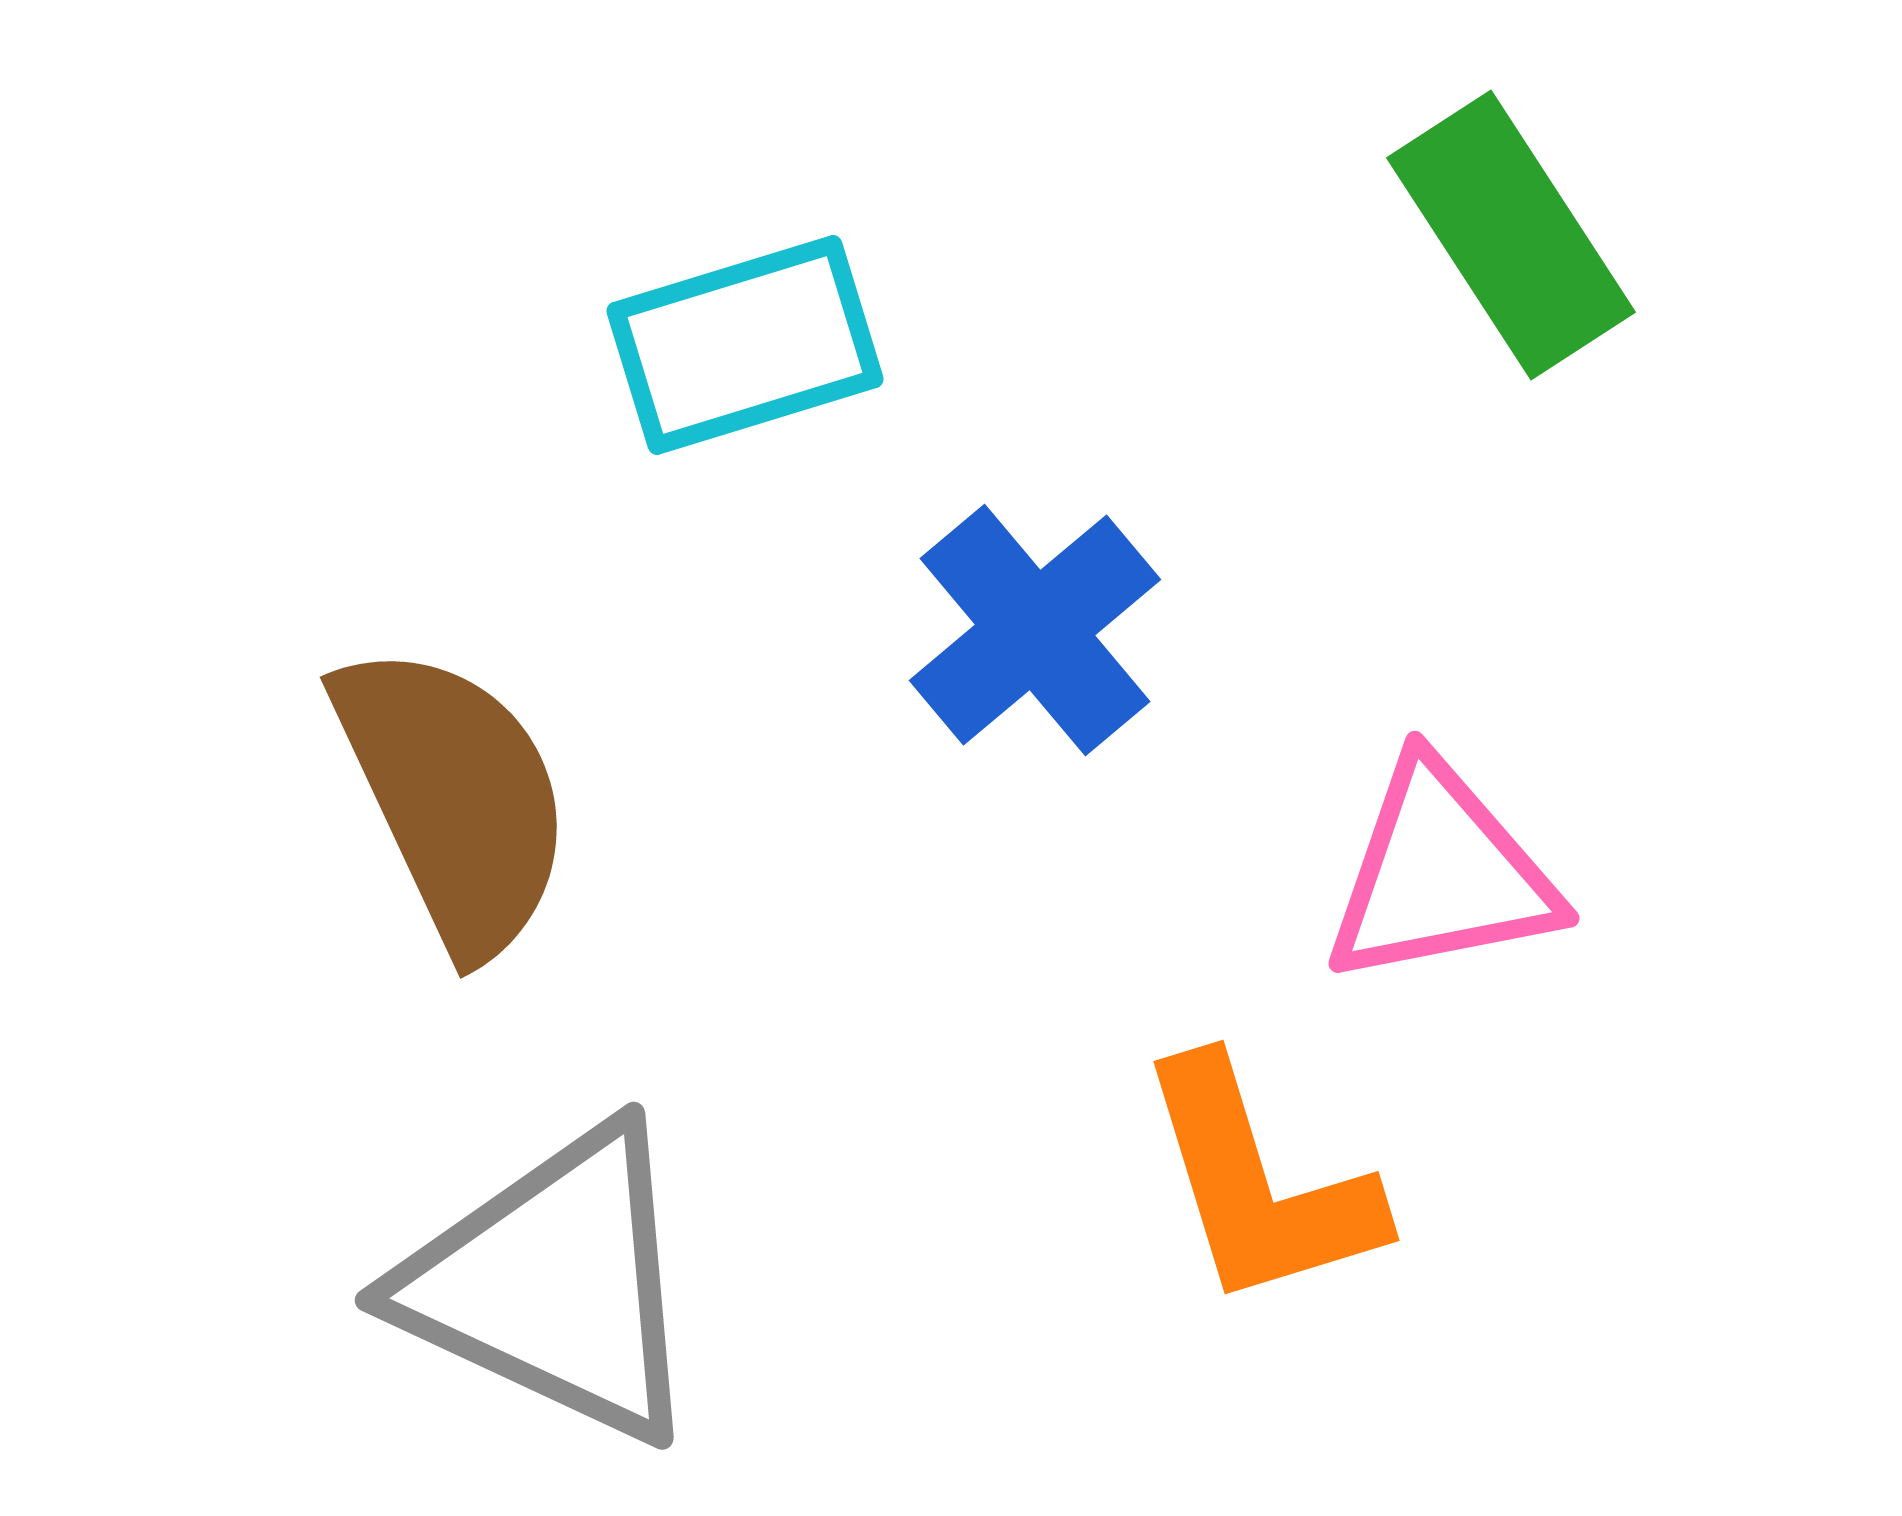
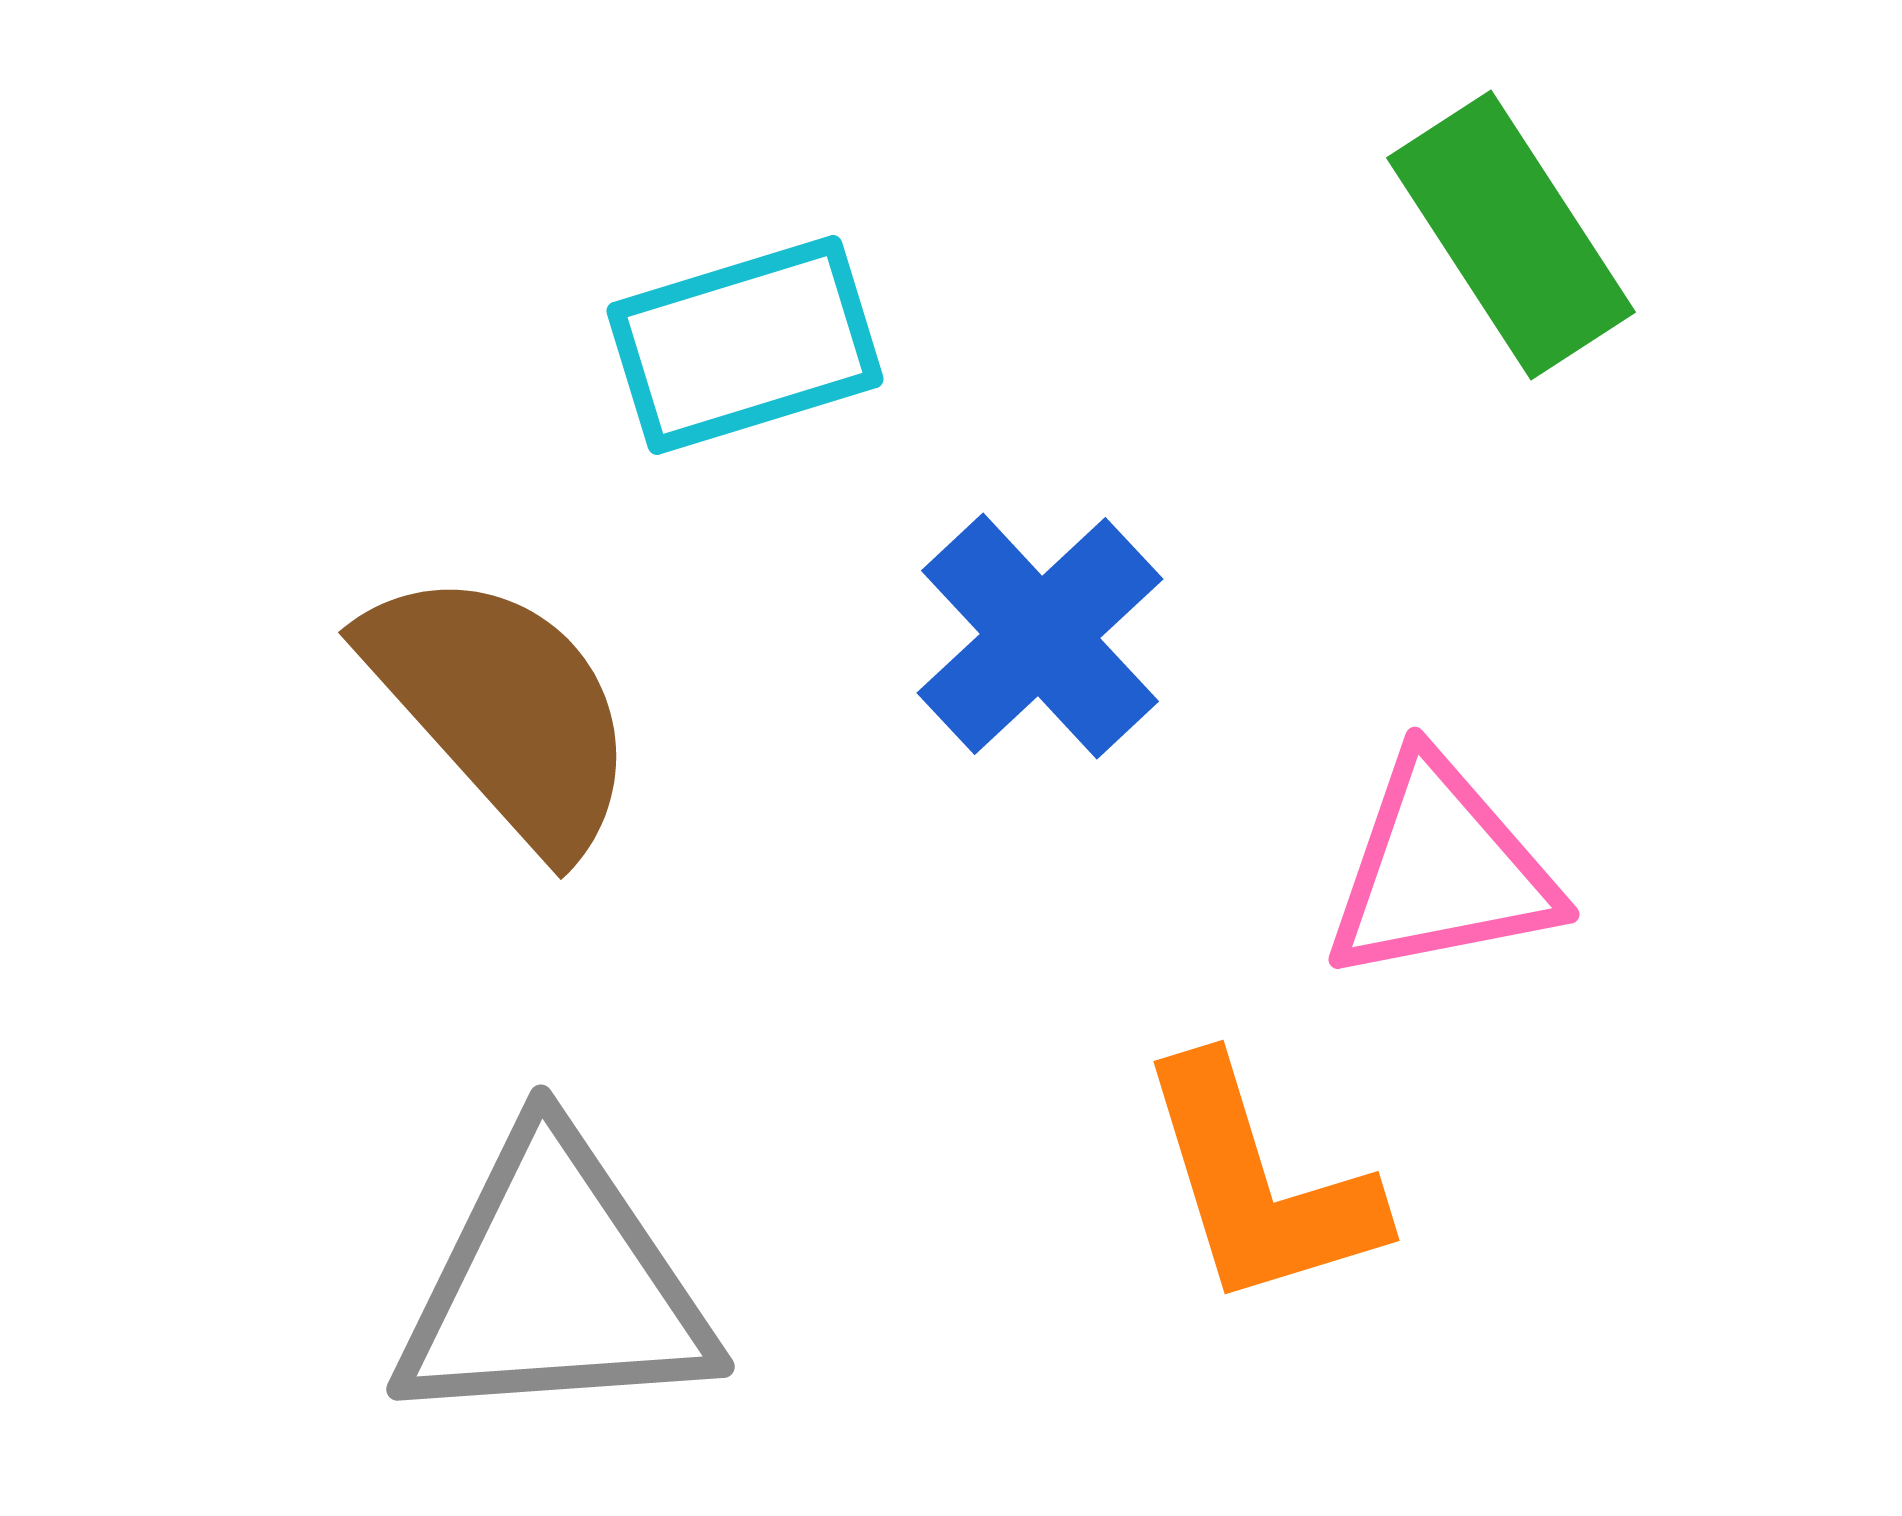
blue cross: moved 5 px right, 6 px down; rotated 3 degrees counterclockwise
brown semicircle: moved 48 px right, 89 px up; rotated 17 degrees counterclockwise
pink triangle: moved 4 px up
gray triangle: rotated 29 degrees counterclockwise
